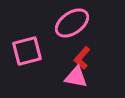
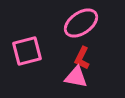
pink ellipse: moved 9 px right
red L-shape: rotated 15 degrees counterclockwise
